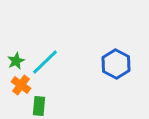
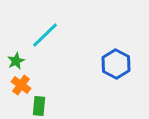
cyan line: moved 27 px up
